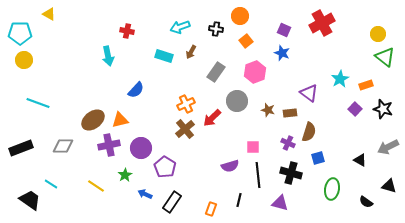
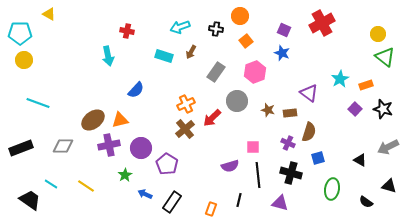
purple pentagon at (165, 167): moved 2 px right, 3 px up
yellow line at (96, 186): moved 10 px left
